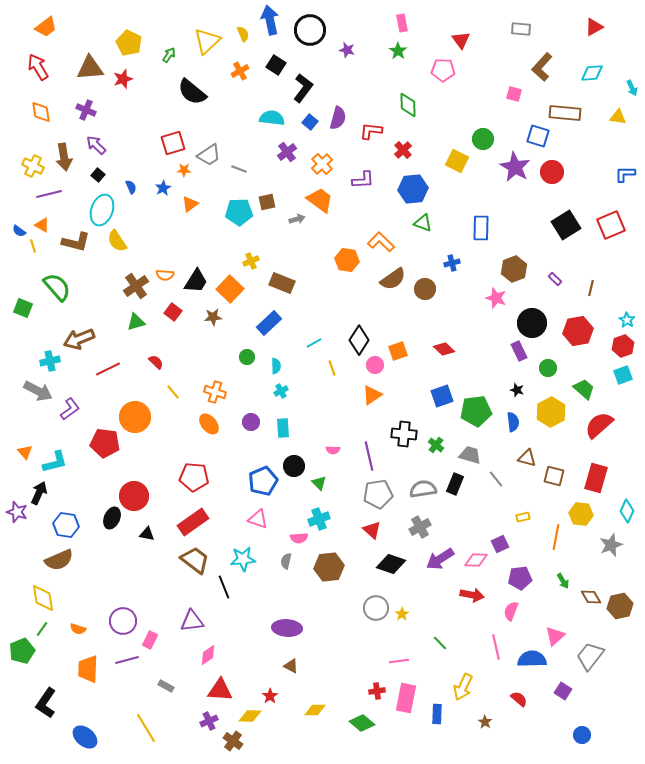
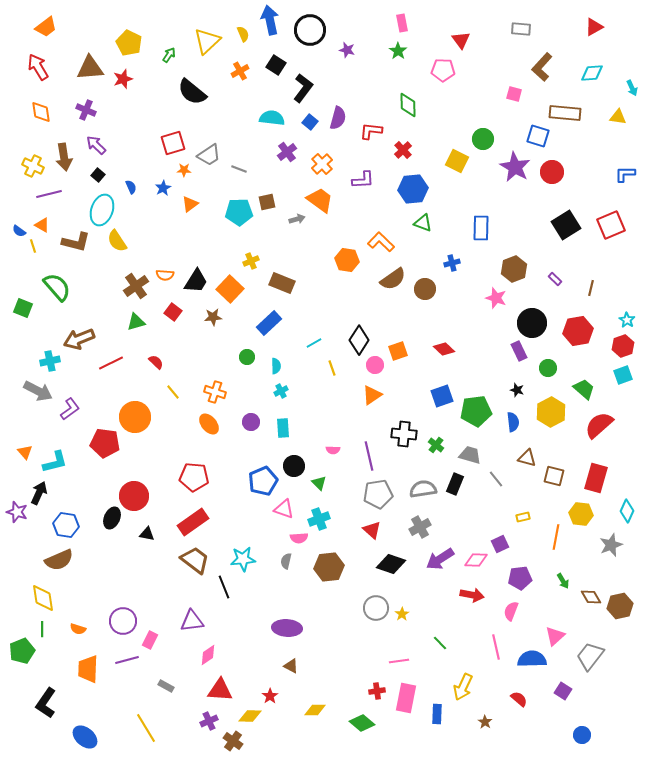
red line at (108, 369): moved 3 px right, 6 px up
pink triangle at (258, 519): moved 26 px right, 10 px up
green line at (42, 629): rotated 35 degrees counterclockwise
